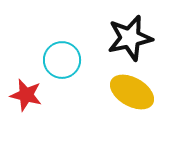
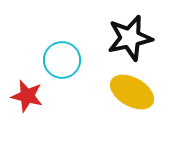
red star: moved 1 px right, 1 px down
